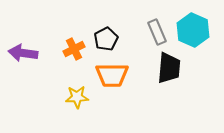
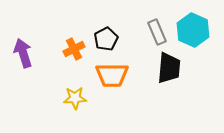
purple arrow: rotated 64 degrees clockwise
yellow star: moved 2 px left, 1 px down
